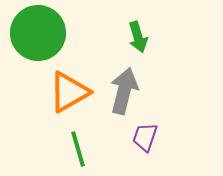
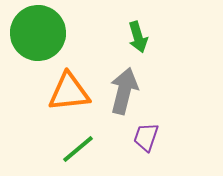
orange triangle: rotated 24 degrees clockwise
purple trapezoid: moved 1 px right
green line: rotated 66 degrees clockwise
